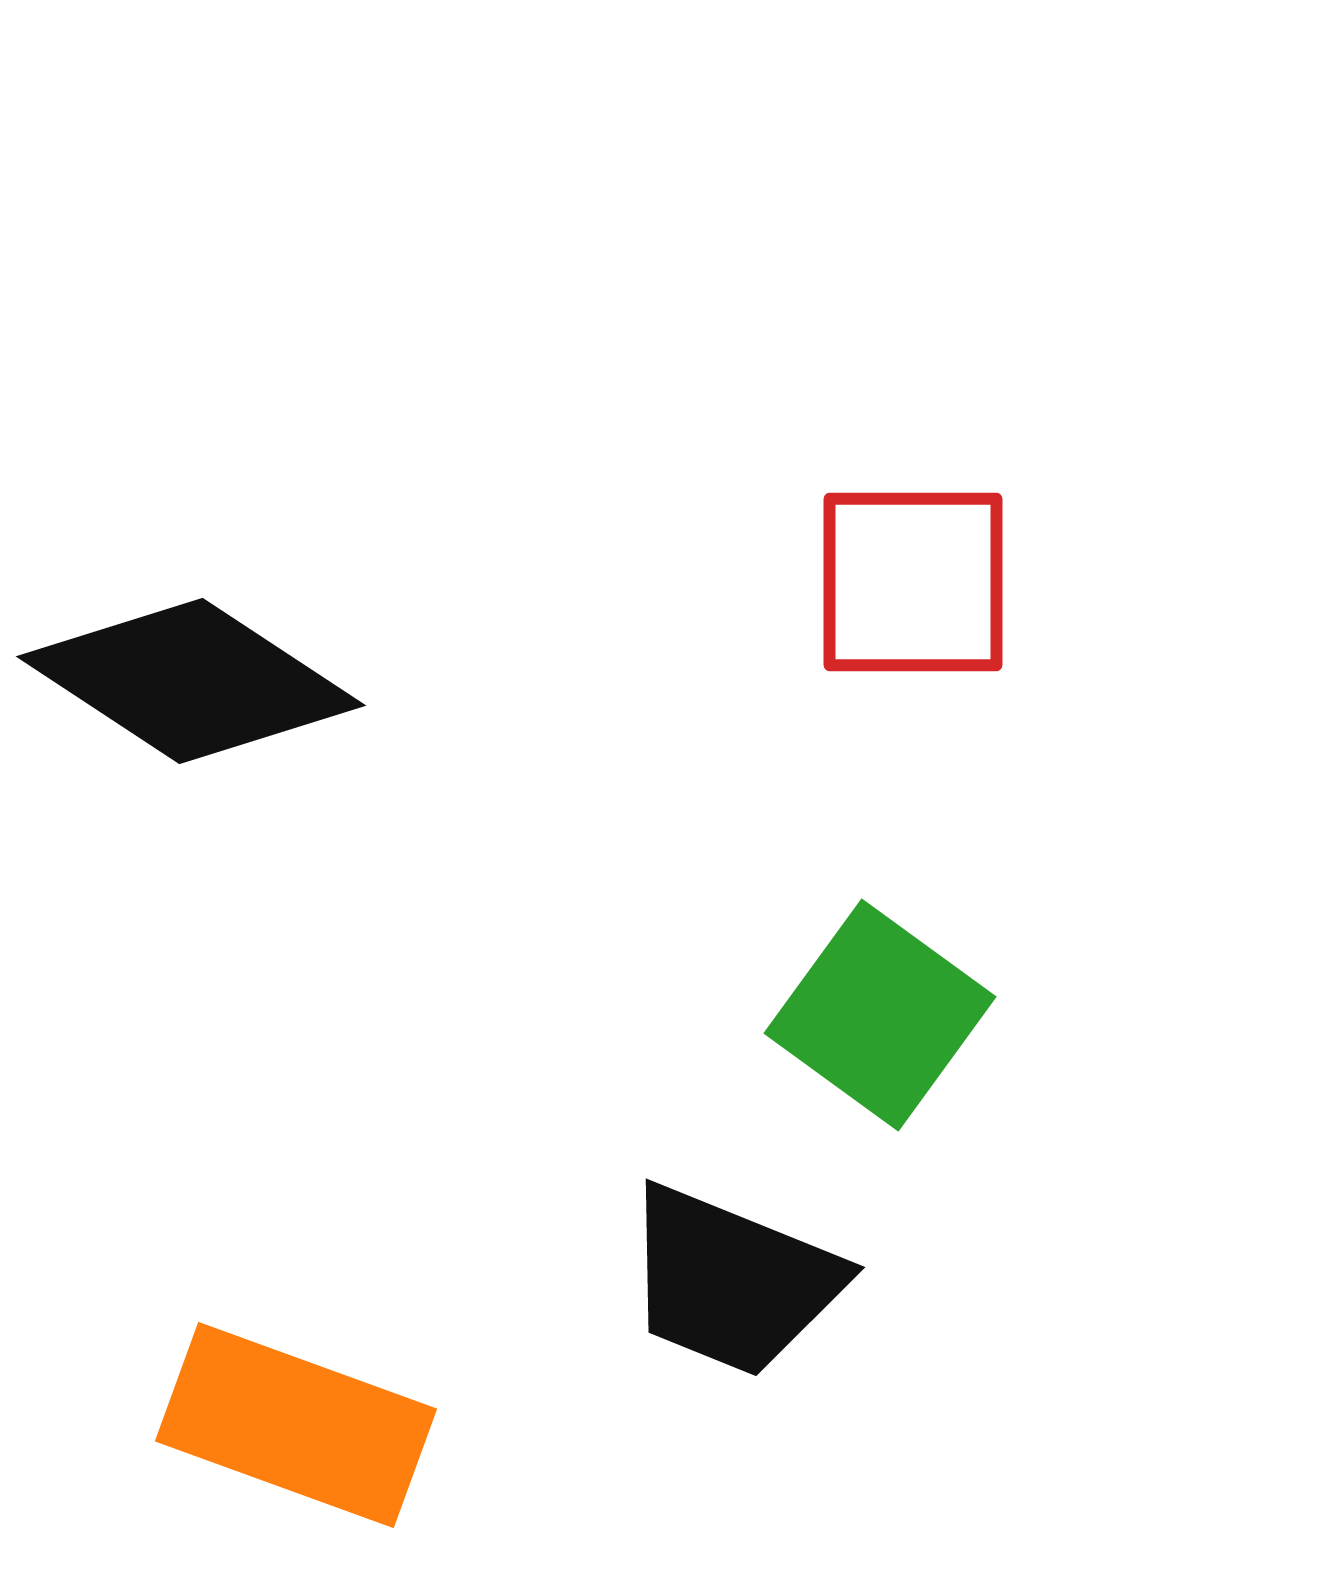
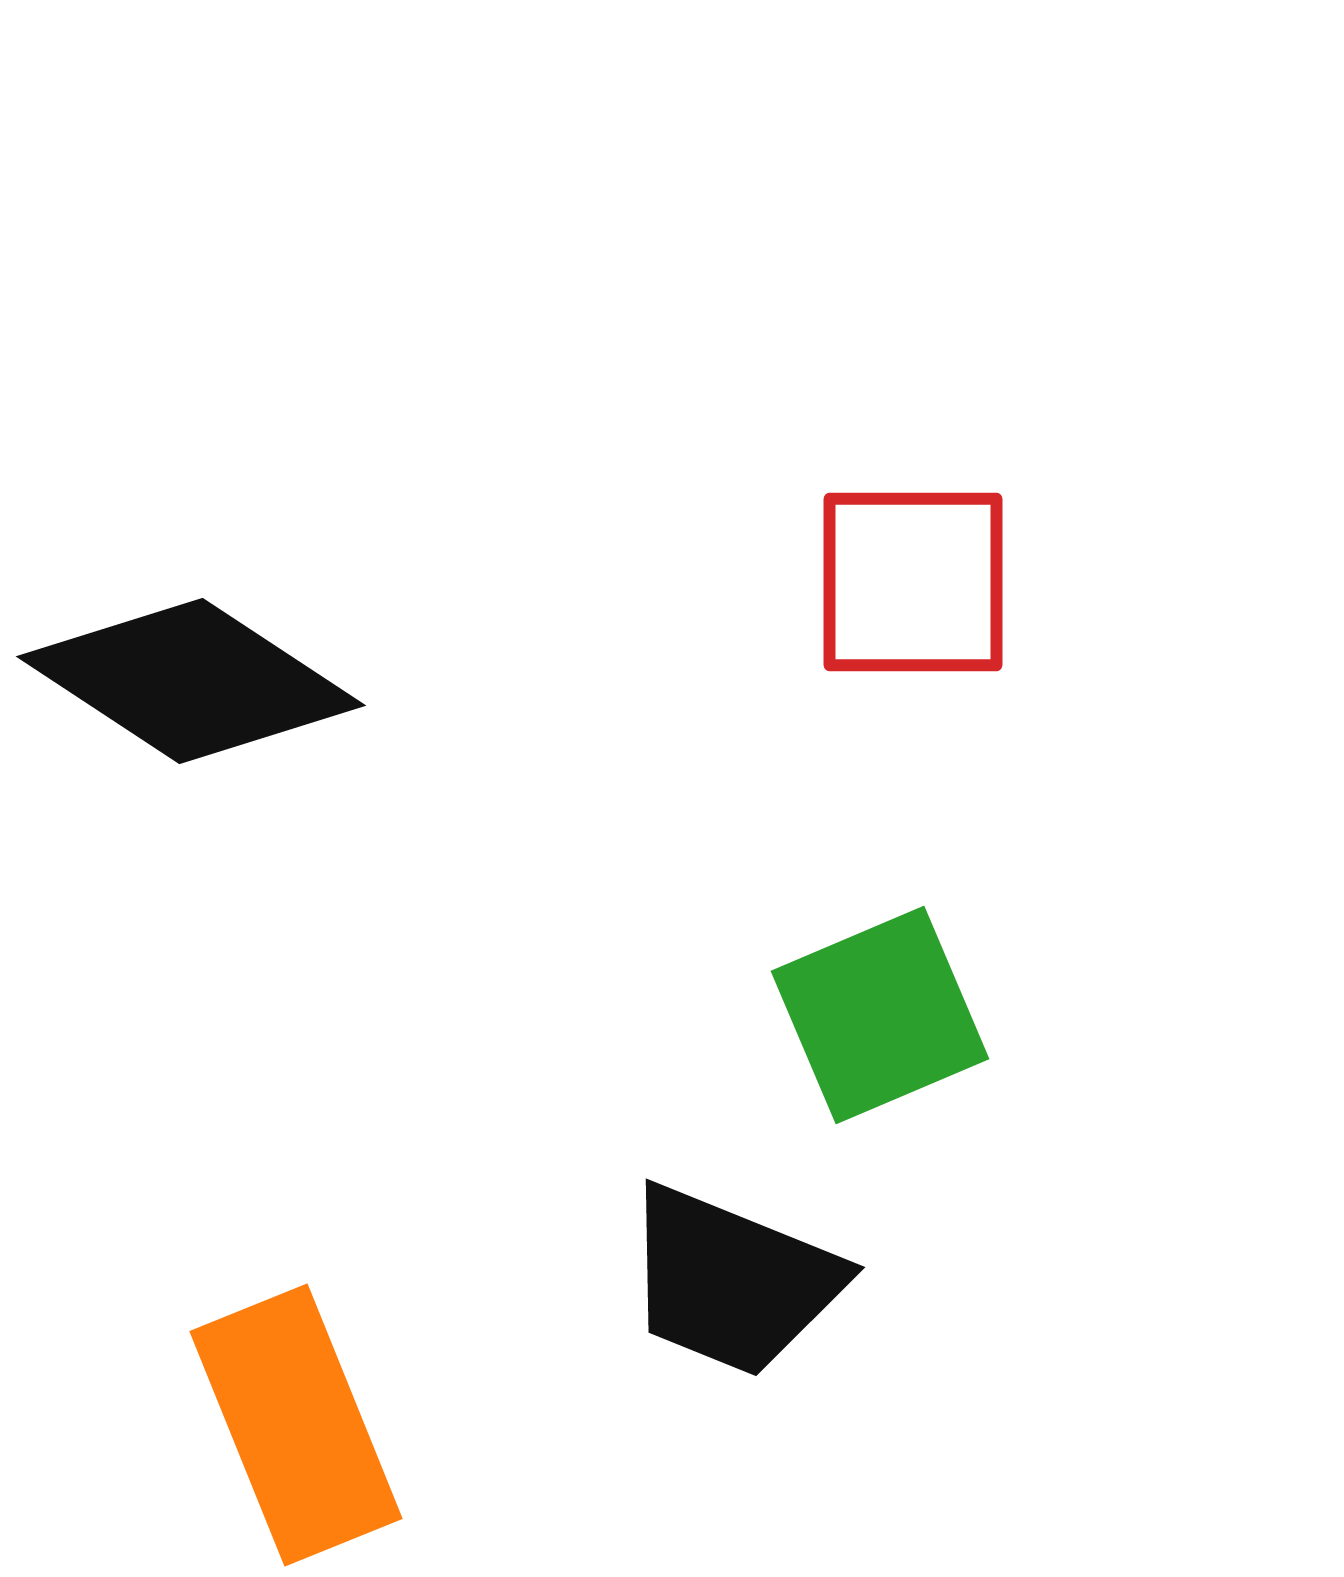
green square: rotated 31 degrees clockwise
orange rectangle: rotated 48 degrees clockwise
